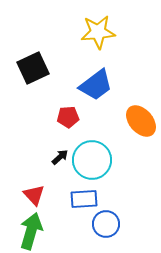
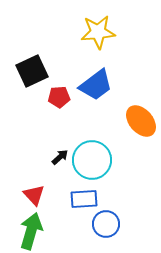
black square: moved 1 px left, 3 px down
red pentagon: moved 9 px left, 20 px up
